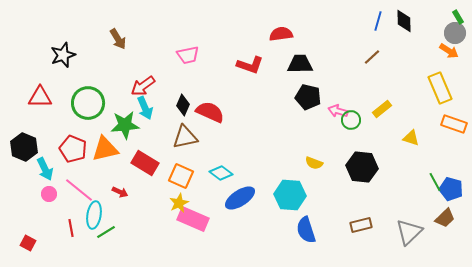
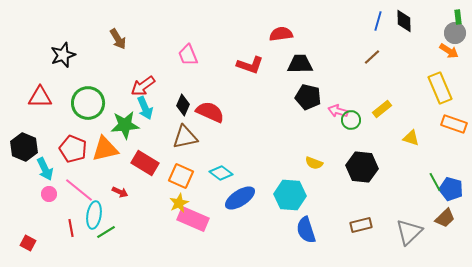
green rectangle at (458, 17): rotated 24 degrees clockwise
pink trapezoid at (188, 55): rotated 80 degrees clockwise
